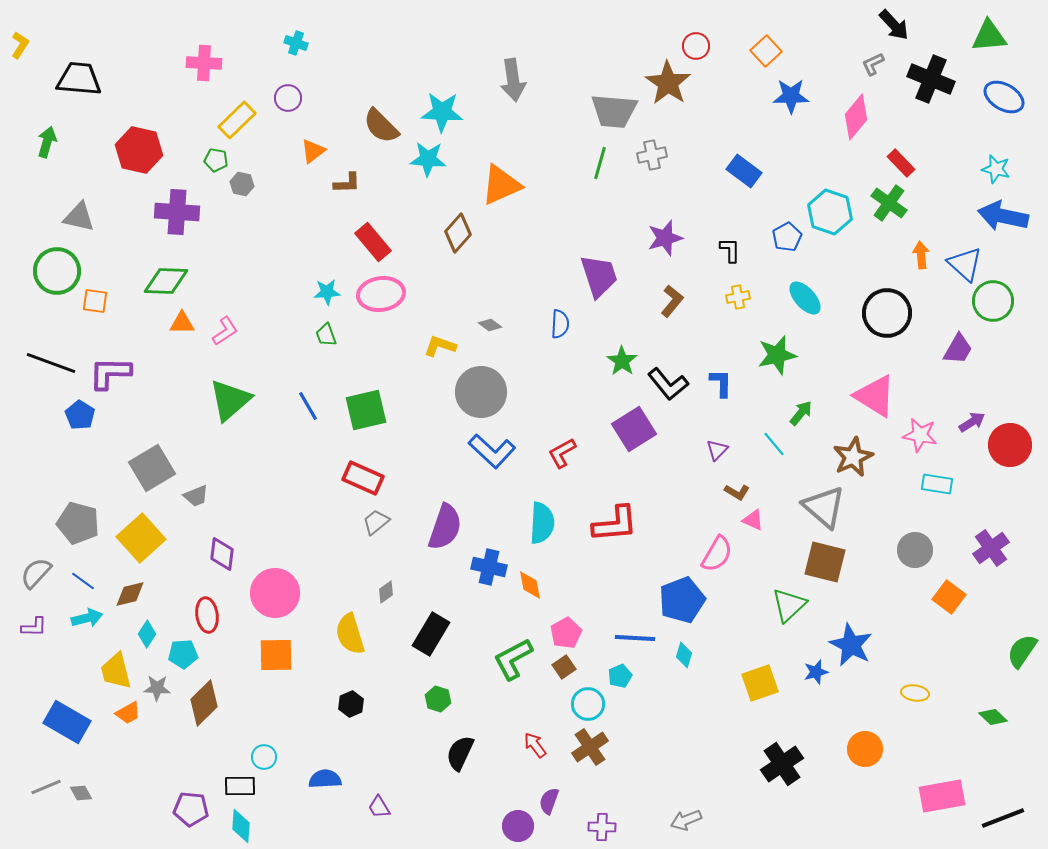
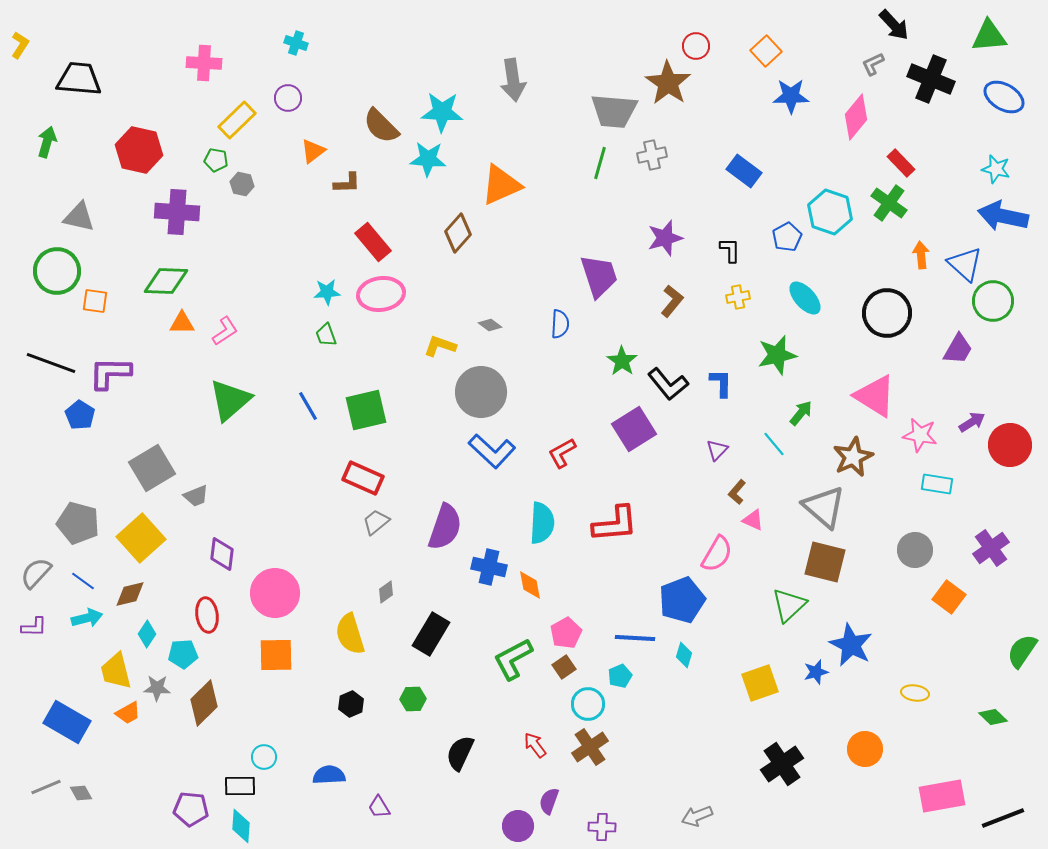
brown L-shape at (737, 492): rotated 100 degrees clockwise
green hexagon at (438, 699): moved 25 px left; rotated 20 degrees counterclockwise
blue semicircle at (325, 779): moved 4 px right, 4 px up
gray arrow at (686, 820): moved 11 px right, 4 px up
